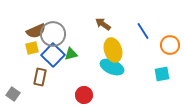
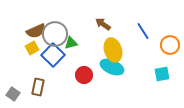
gray circle: moved 2 px right
yellow square: rotated 16 degrees counterclockwise
green triangle: moved 11 px up
brown rectangle: moved 2 px left, 10 px down
red circle: moved 20 px up
